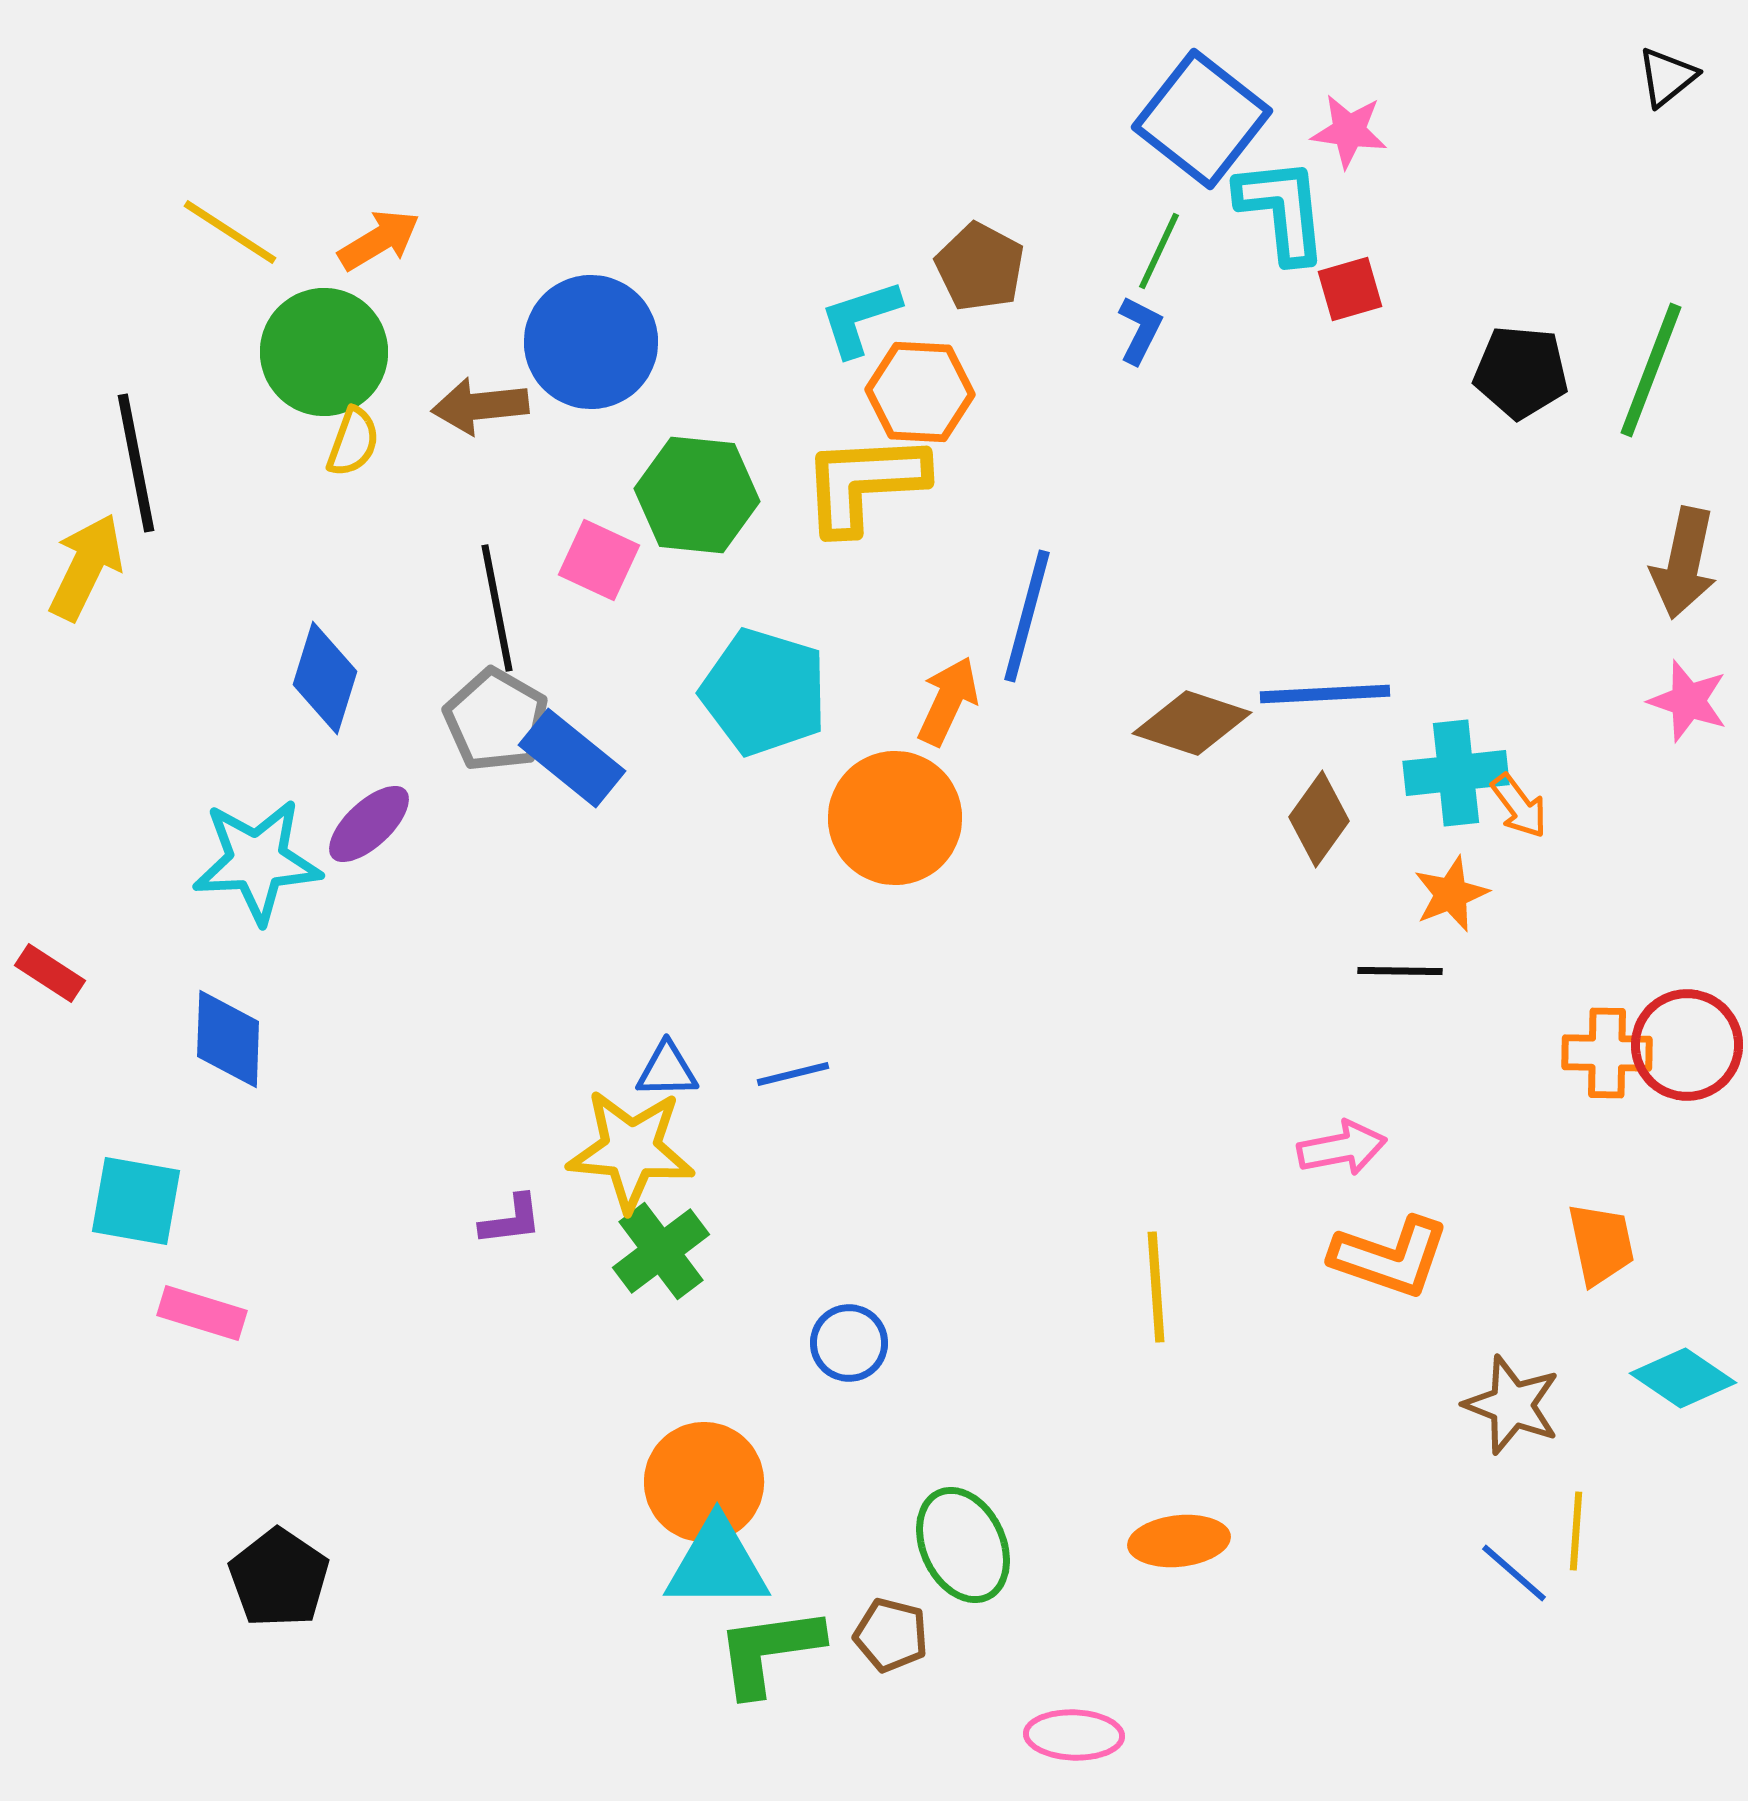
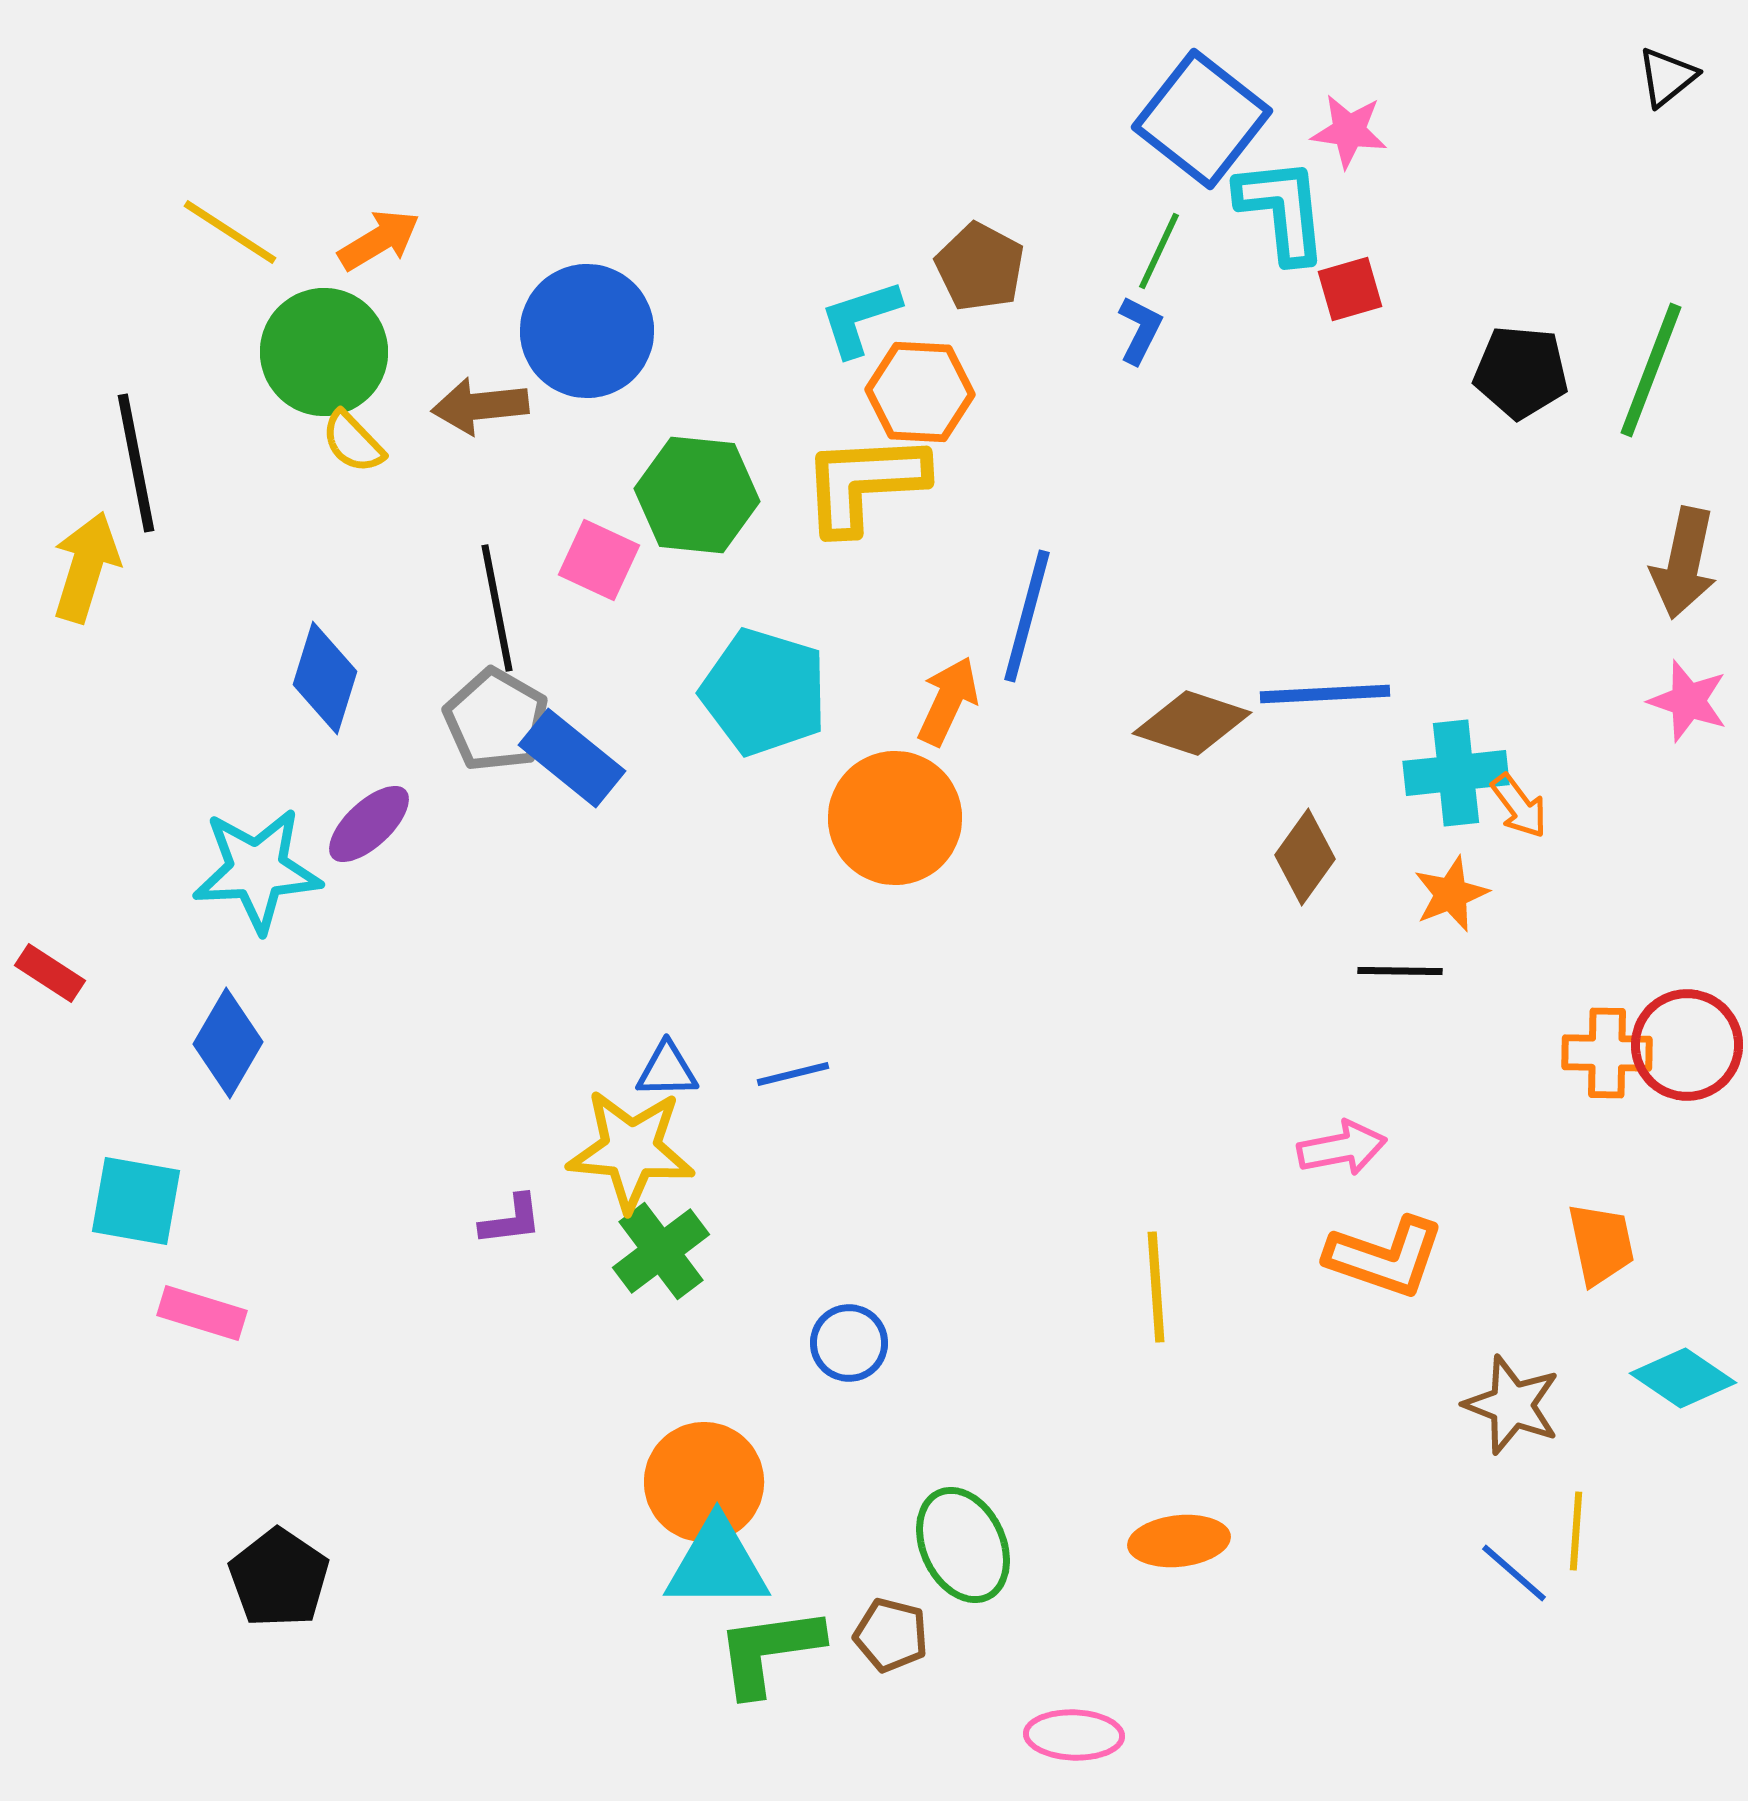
blue circle at (591, 342): moved 4 px left, 11 px up
yellow semicircle at (353, 442): rotated 116 degrees clockwise
yellow arrow at (86, 567): rotated 9 degrees counterclockwise
brown diamond at (1319, 819): moved 14 px left, 38 px down
cyan star at (257, 861): moved 9 px down
blue diamond at (228, 1039): moved 4 px down; rotated 28 degrees clockwise
orange L-shape at (1390, 1257): moved 5 px left
